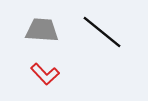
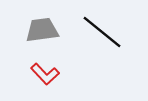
gray trapezoid: rotated 12 degrees counterclockwise
